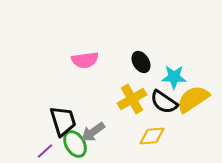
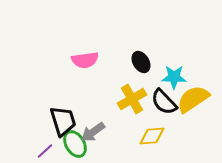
black semicircle: rotated 12 degrees clockwise
